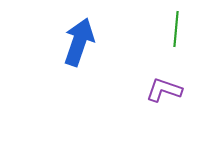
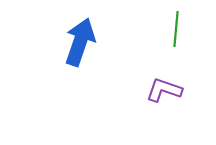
blue arrow: moved 1 px right
